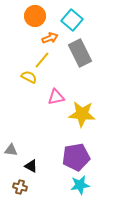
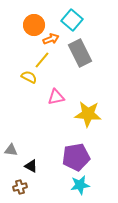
orange circle: moved 1 px left, 9 px down
orange arrow: moved 1 px right, 1 px down
yellow star: moved 6 px right
brown cross: rotated 32 degrees counterclockwise
